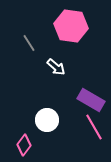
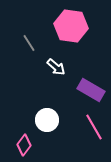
purple rectangle: moved 10 px up
